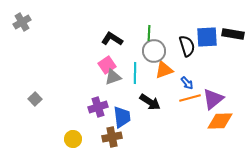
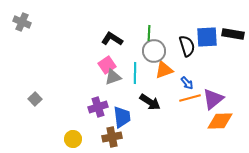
gray cross: rotated 36 degrees counterclockwise
